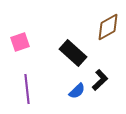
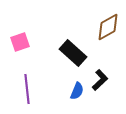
blue semicircle: rotated 24 degrees counterclockwise
